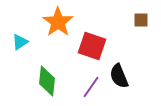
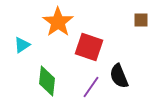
cyan triangle: moved 2 px right, 3 px down
red square: moved 3 px left, 1 px down
